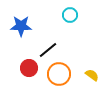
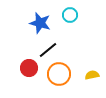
blue star: moved 19 px right, 3 px up; rotated 15 degrees clockwise
yellow semicircle: rotated 48 degrees counterclockwise
